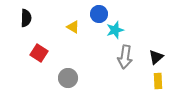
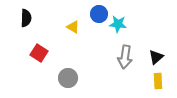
cyan star: moved 3 px right, 6 px up; rotated 24 degrees clockwise
